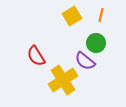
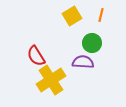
green circle: moved 4 px left
purple semicircle: moved 2 px left, 1 px down; rotated 145 degrees clockwise
yellow cross: moved 12 px left
